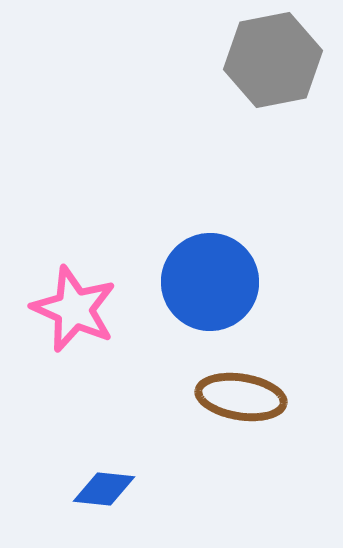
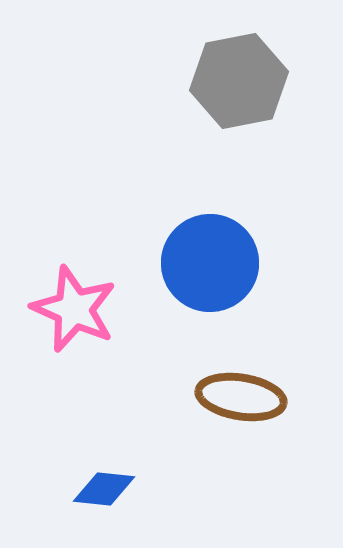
gray hexagon: moved 34 px left, 21 px down
blue circle: moved 19 px up
